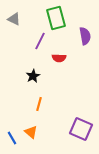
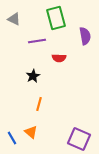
purple line: moved 3 px left; rotated 54 degrees clockwise
purple square: moved 2 px left, 10 px down
